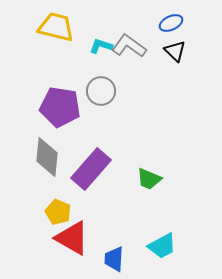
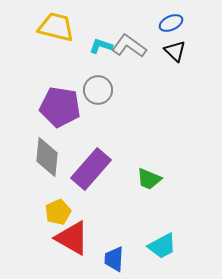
gray circle: moved 3 px left, 1 px up
yellow pentagon: rotated 25 degrees clockwise
